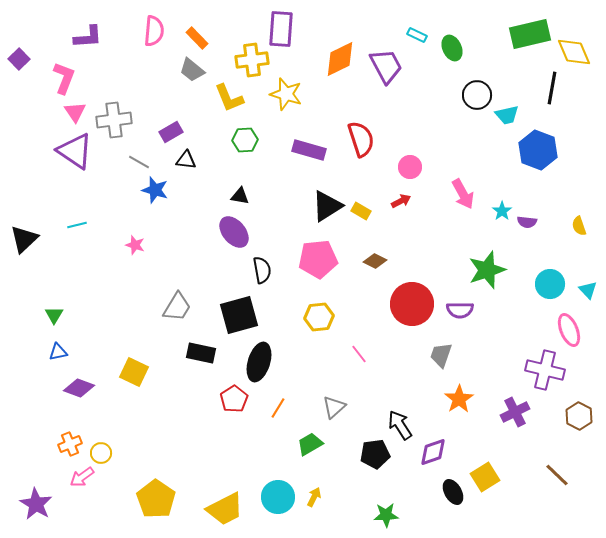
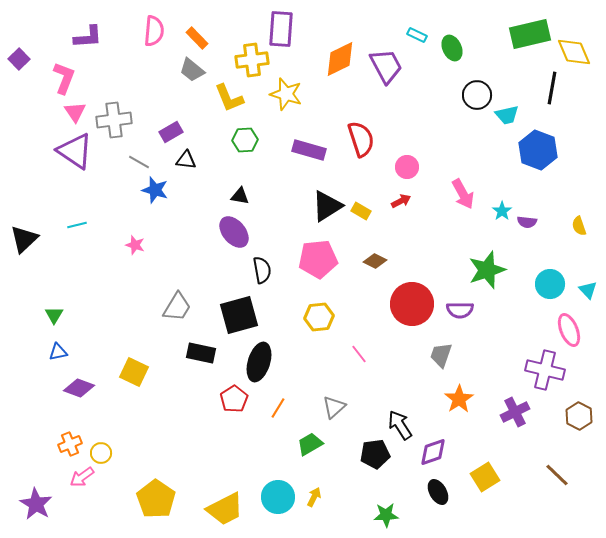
pink circle at (410, 167): moved 3 px left
black ellipse at (453, 492): moved 15 px left
